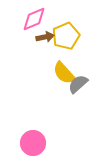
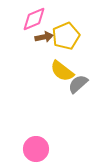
brown arrow: moved 1 px left
yellow semicircle: moved 2 px left, 2 px up; rotated 10 degrees counterclockwise
pink circle: moved 3 px right, 6 px down
